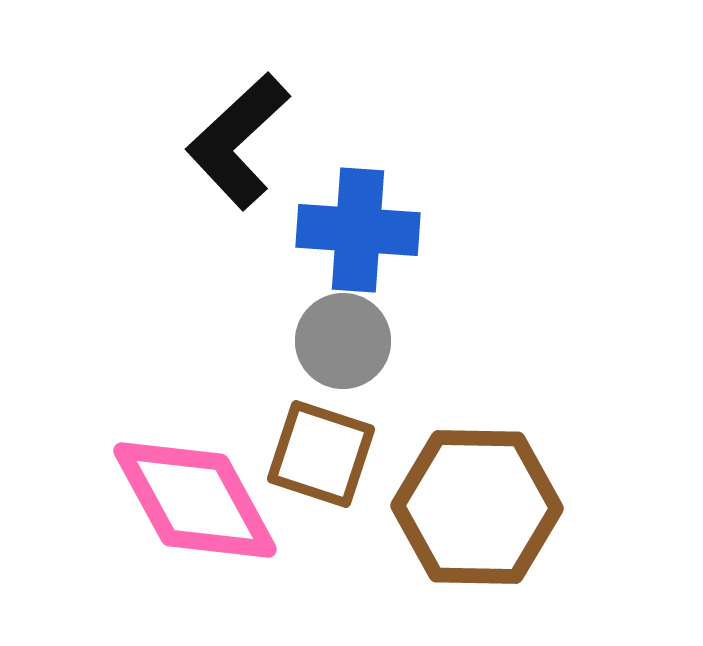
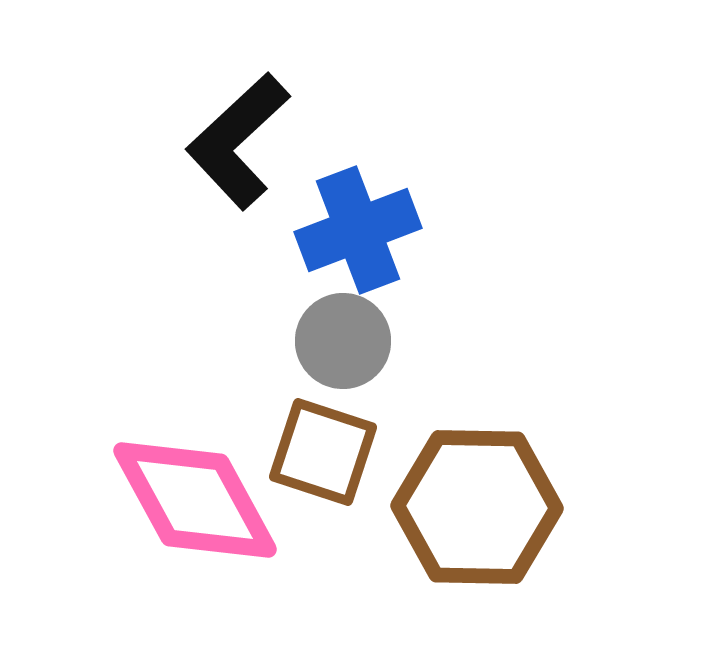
blue cross: rotated 25 degrees counterclockwise
brown square: moved 2 px right, 2 px up
